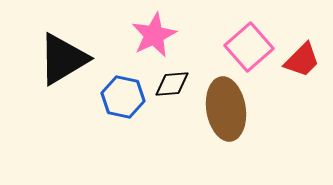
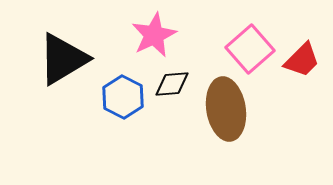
pink square: moved 1 px right, 2 px down
blue hexagon: rotated 15 degrees clockwise
